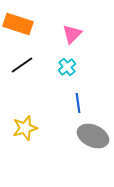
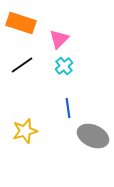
orange rectangle: moved 3 px right, 1 px up
pink triangle: moved 13 px left, 5 px down
cyan cross: moved 3 px left, 1 px up
blue line: moved 10 px left, 5 px down
yellow star: moved 3 px down
